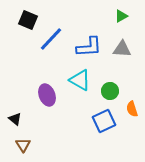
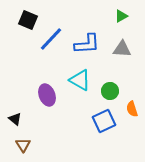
blue L-shape: moved 2 px left, 3 px up
